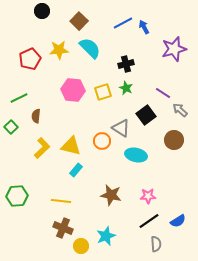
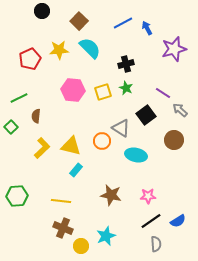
blue arrow: moved 3 px right, 1 px down
black line: moved 2 px right
